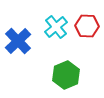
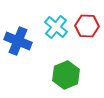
cyan cross: rotated 10 degrees counterclockwise
blue cross: rotated 24 degrees counterclockwise
